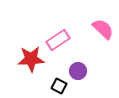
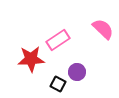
purple circle: moved 1 px left, 1 px down
black square: moved 1 px left, 2 px up
